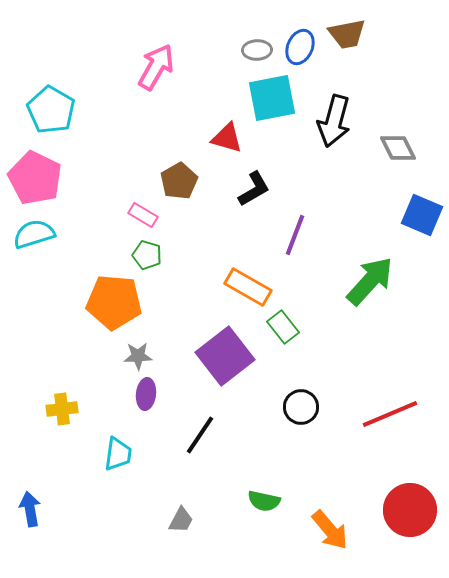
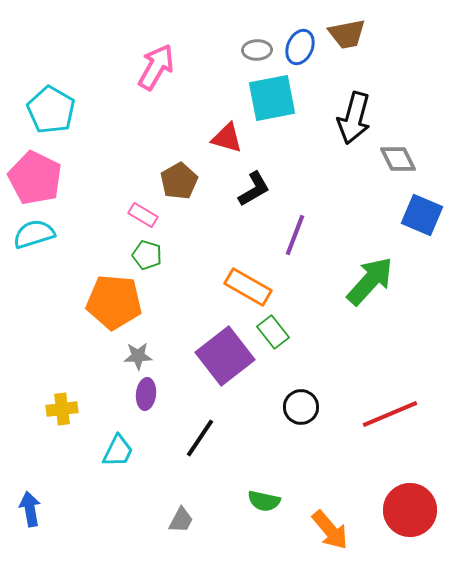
black arrow: moved 20 px right, 3 px up
gray diamond: moved 11 px down
green rectangle: moved 10 px left, 5 px down
black line: moved 3 px down
cyan trapezoid: moved 3 px up; rotated 18 degrees clockwise
